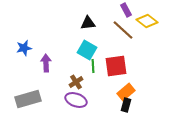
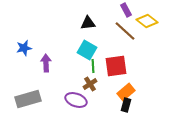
brown line: moved 2 px right, 1 px down
brown cross: moved 14 px right, 2 px down
